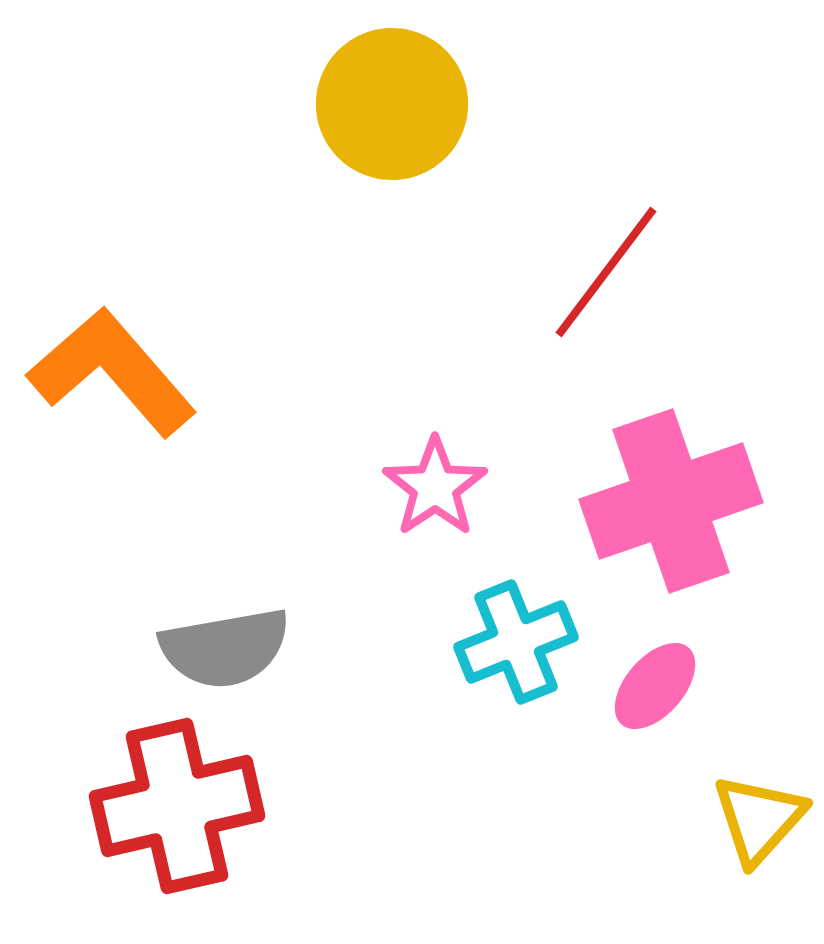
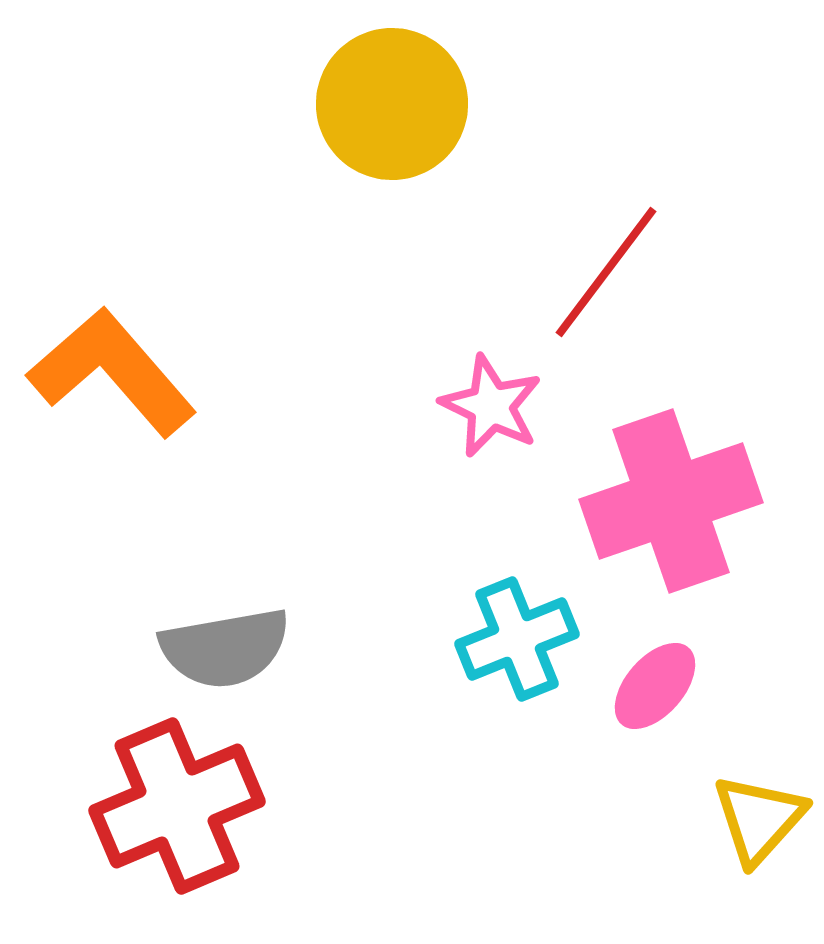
pink star: moved 56 px right, 81 px up; rotated 12 degrees counterclockwise
cyan cross: moved 1 px right, 3 px up
red cross: rotated 10 degrees counterclockwise
